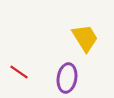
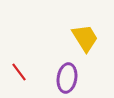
red line: rotated 18 degrees clockwise
